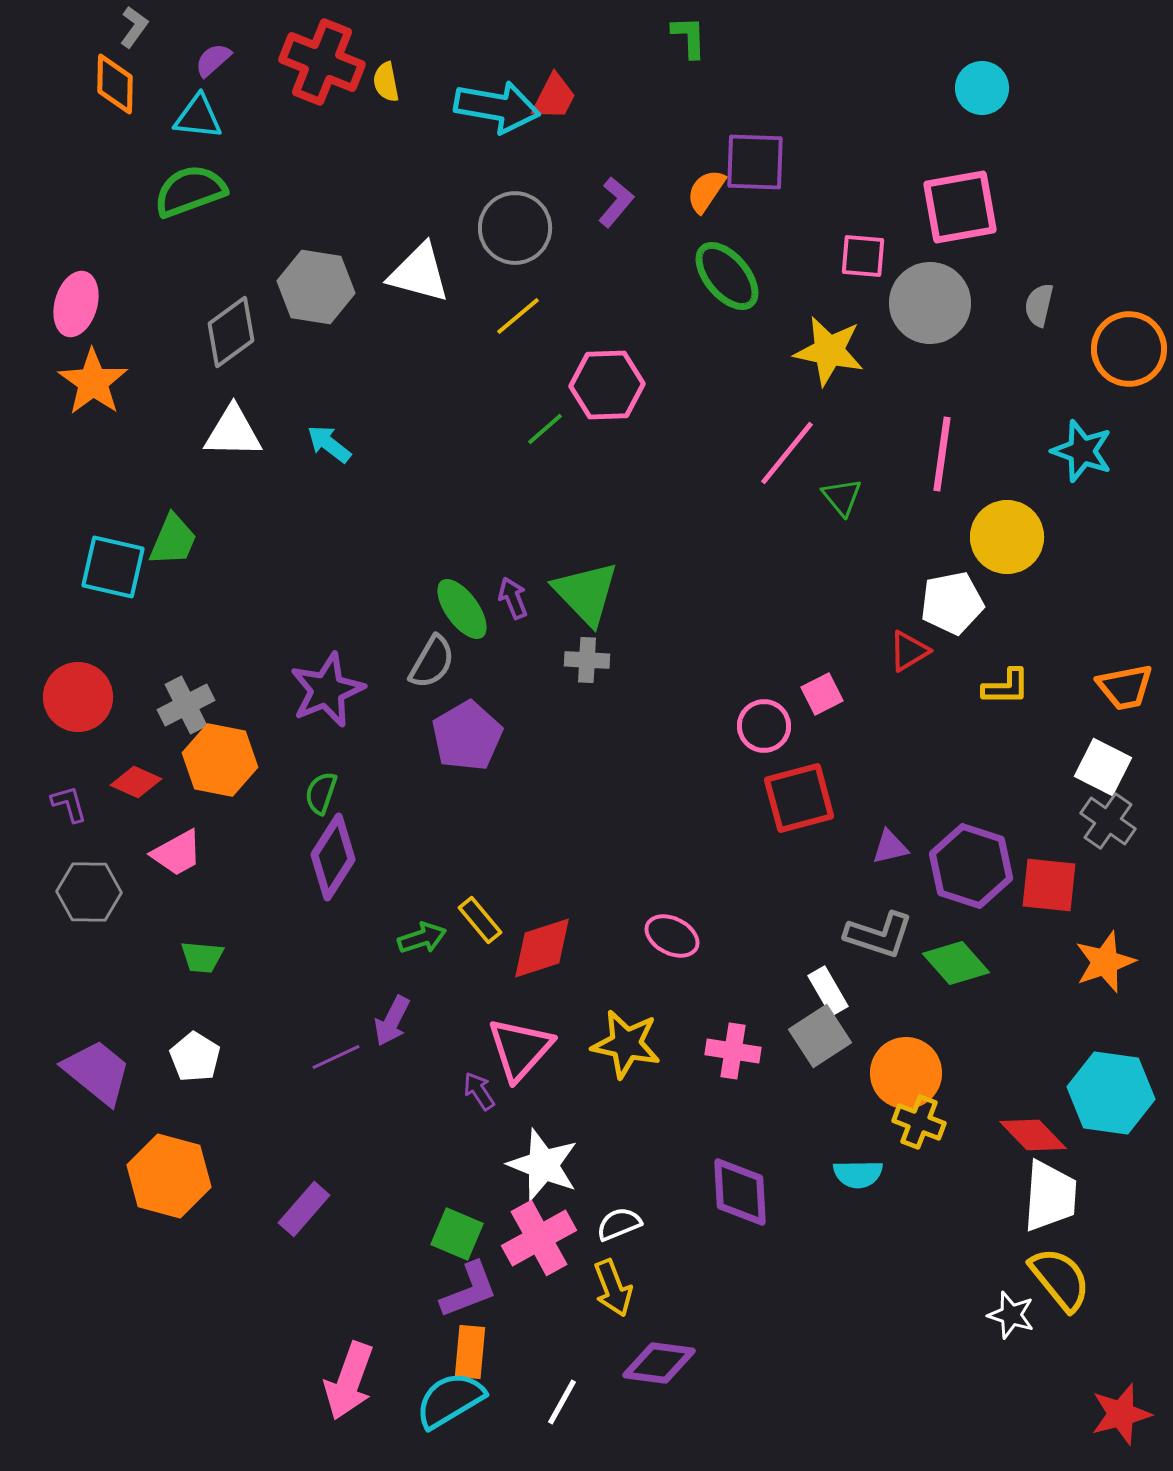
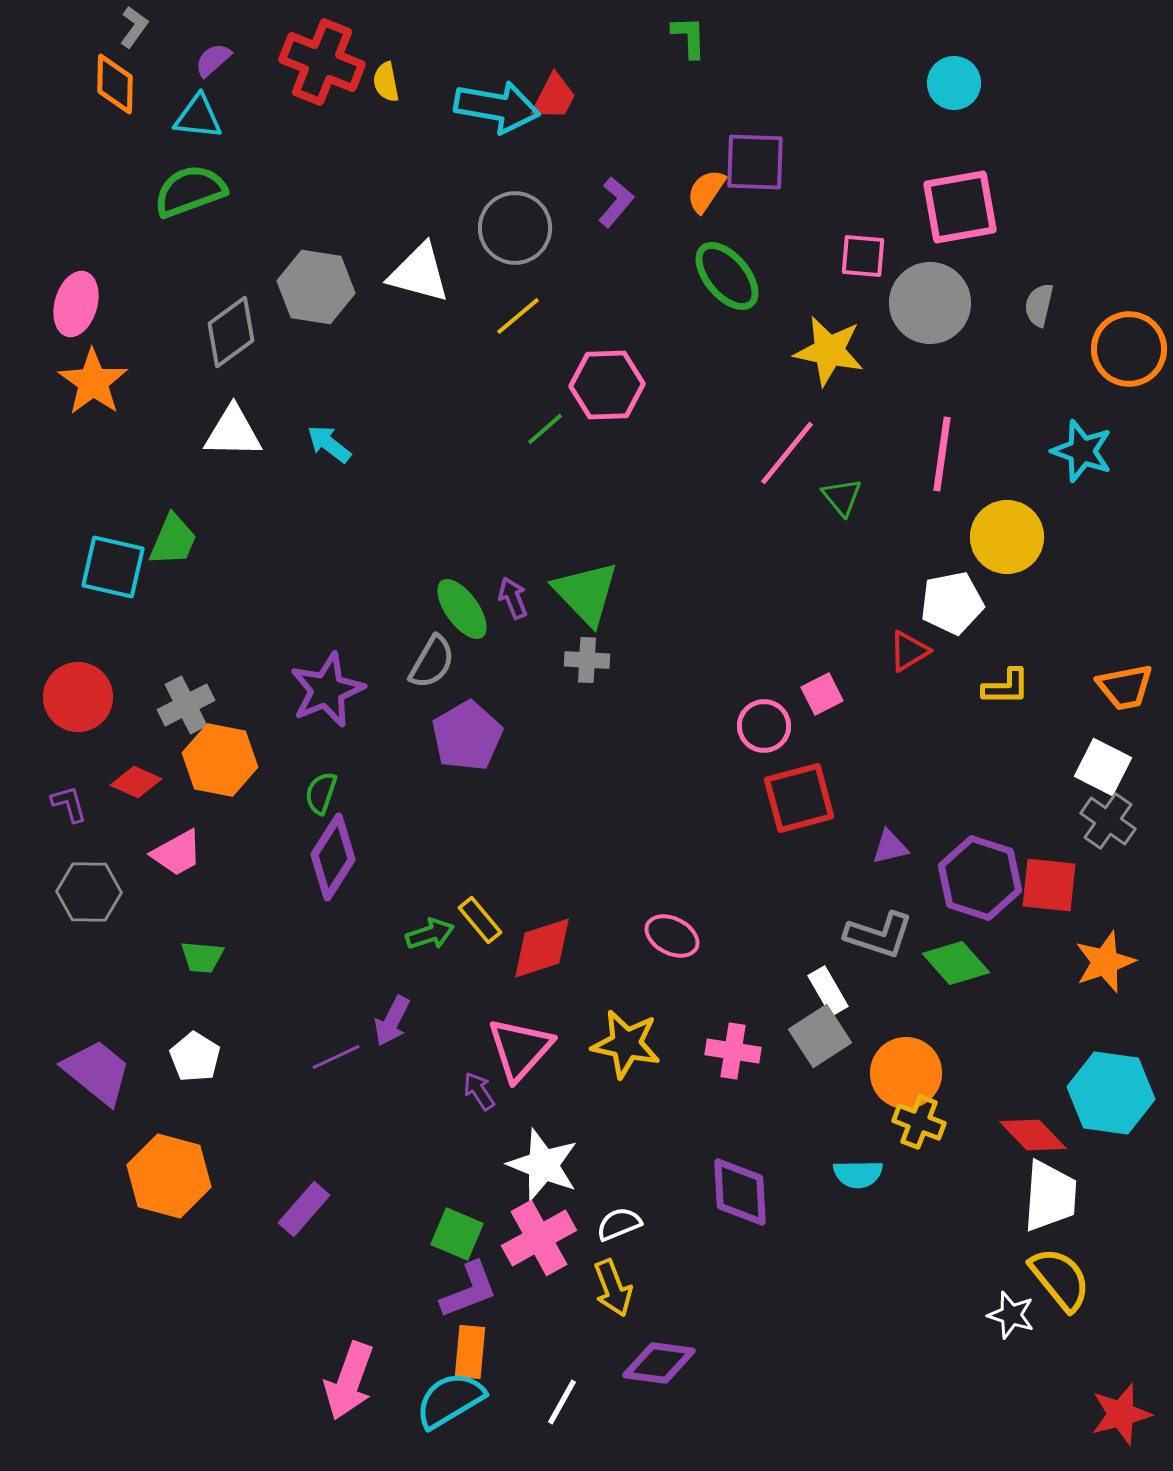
cyan circle at (982, 88): moved 28 px left, 5 px up
purple hexagon at (971, 866): moved 9 px right, 12 px down
green arrow at (422, 938): moved 8 px right, 4 px up
